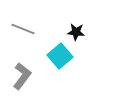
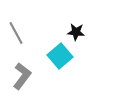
gray line: moved 7 px left, 4 px down; rotated 40 degrees clockwise
